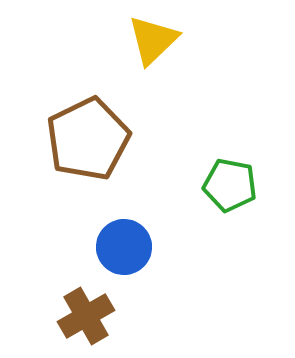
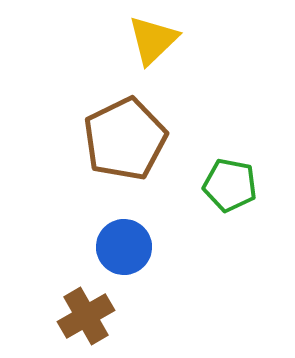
brown pentagon: moved 37 px right
